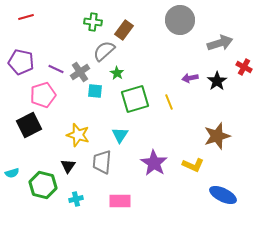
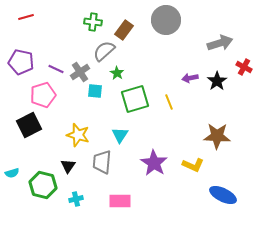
gray circle: moved 14 px left
brown star: rotated 20 degrees clockwise
